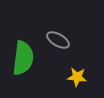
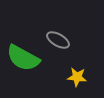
green semicircle: rotated 112 degrees clockwise
